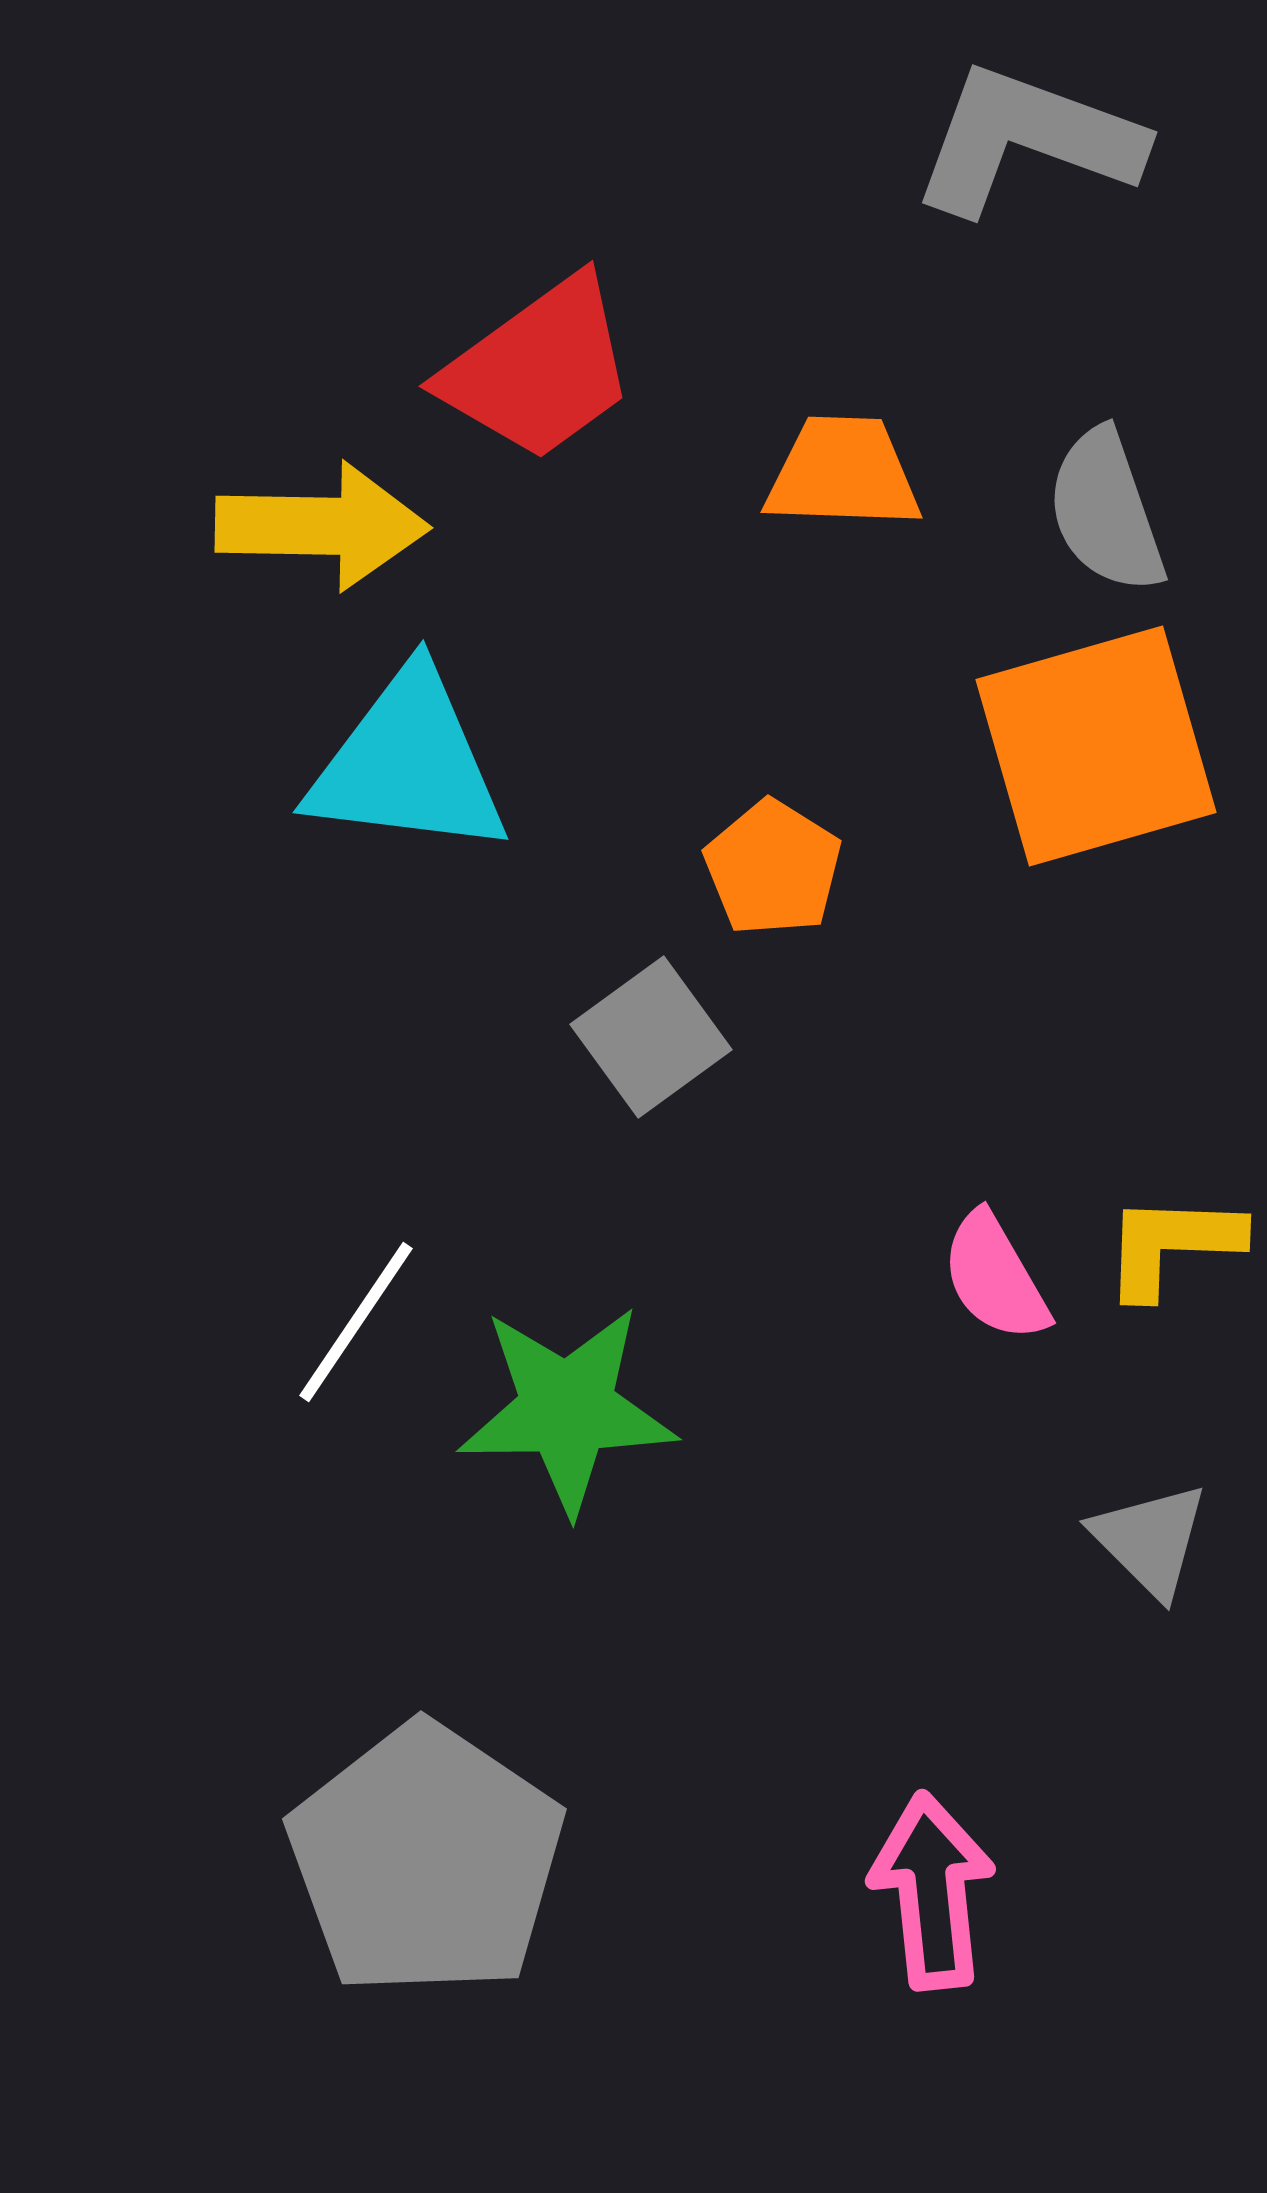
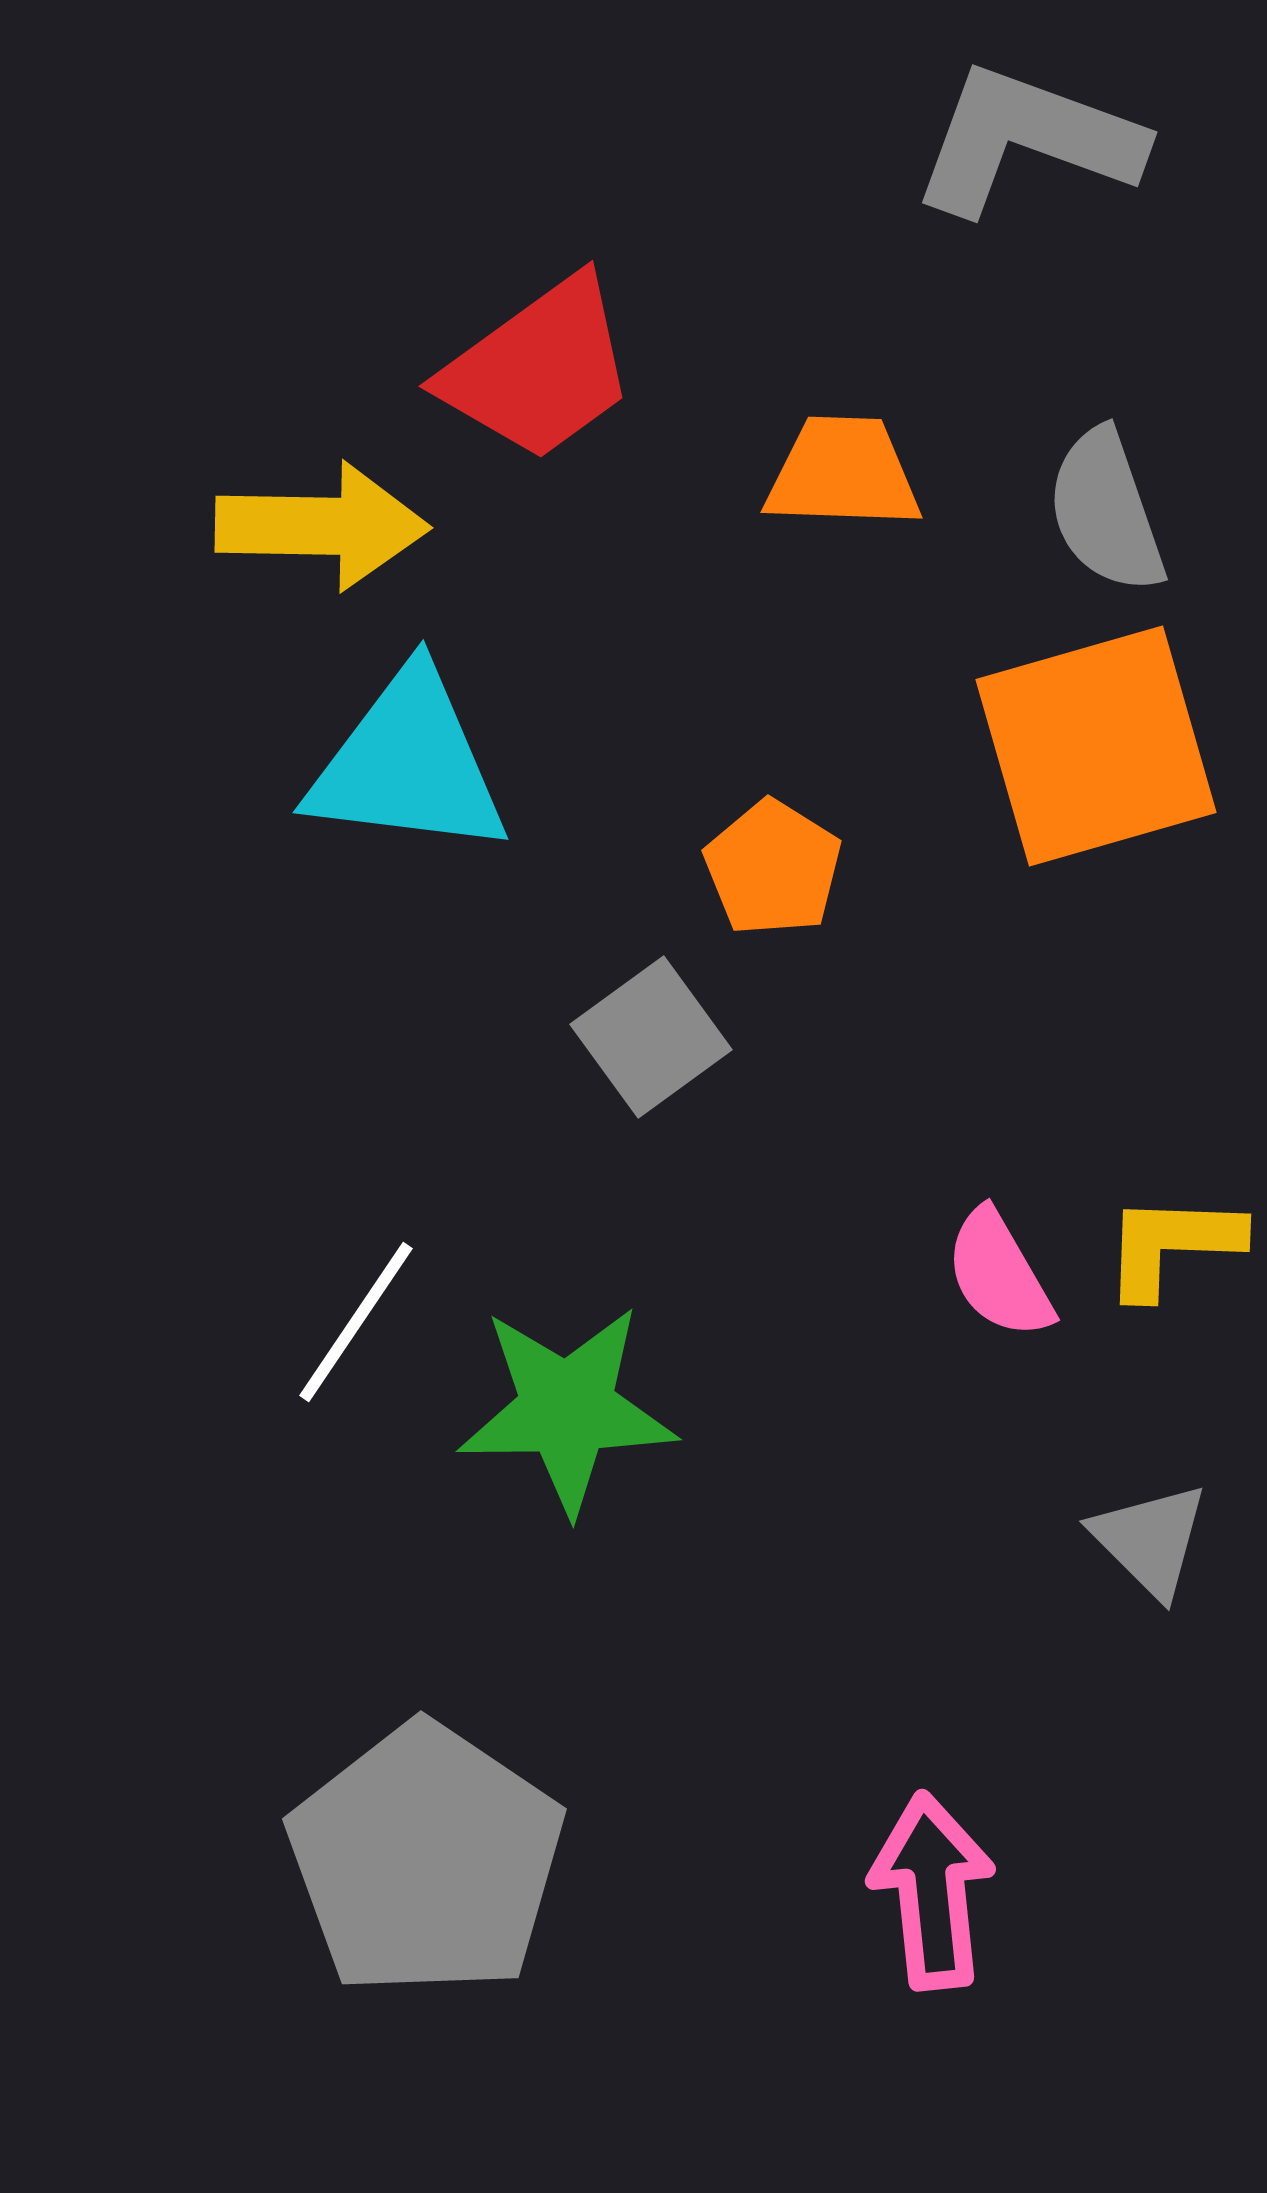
pink semicircle: moved 4 px right, 3 px up
